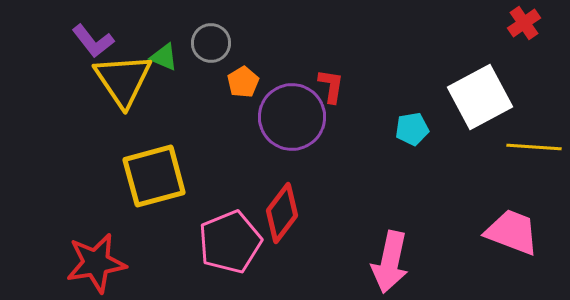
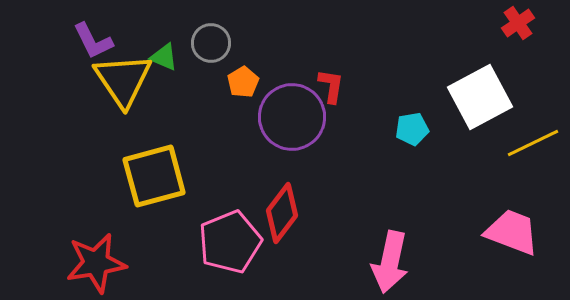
red cross: moved 6 px left
purple L-shape: rotated 12 degrees clockwise
yellow line: moved 1 px left, 4 px up; rotated 30 degrees counterclockwise
